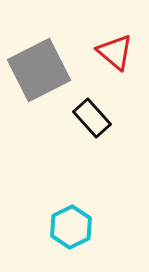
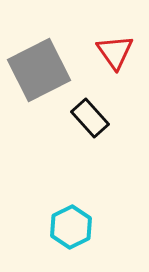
red triangle: rotated 15 degrees clockwise
black rectangle: moved 2 px left
